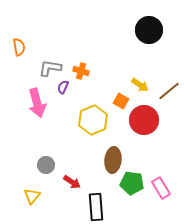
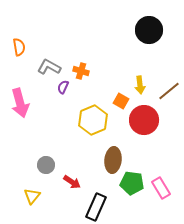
gray L-shape: moved 1 px left, 1 px up; rotated 20 degrees clockwise
yellow arrow: rotated 48 degrees clockwise
pink arrow: moved 17 px left
black rectangle: rotated 28 degrees clockwise
